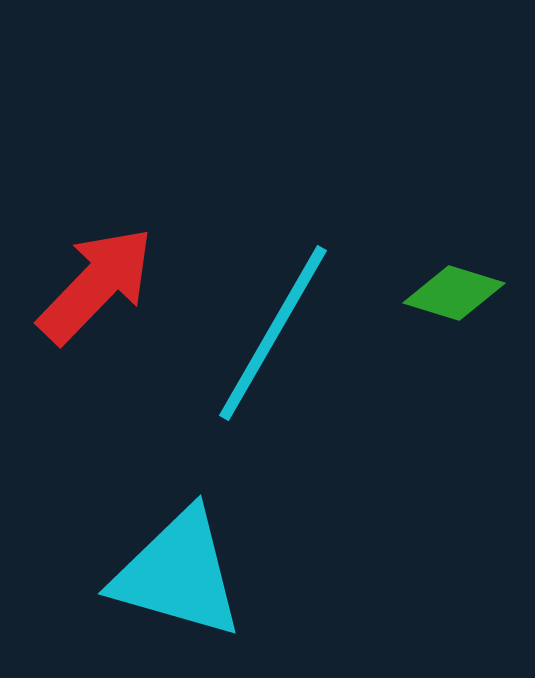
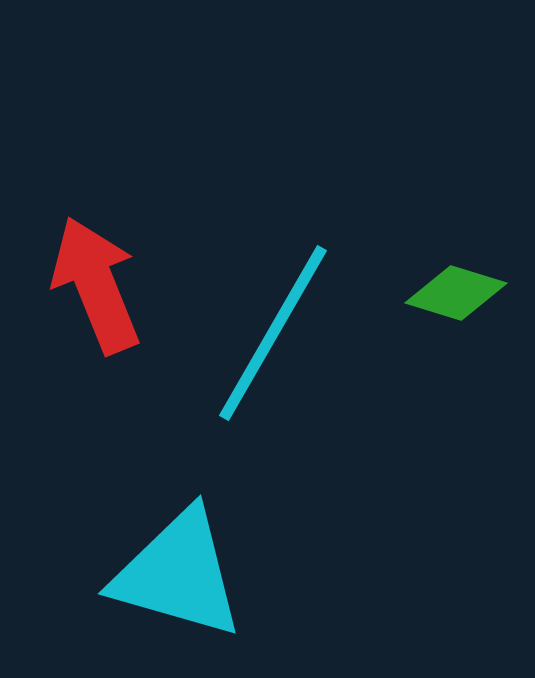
red arrow: rotated 66 degrees counterclockwise
green diamond: moved 2 px right
